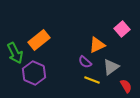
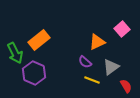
orange triangle: moved 3 px up
